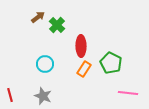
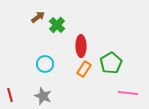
green pentagon: rotated 15 degrees clockwise
